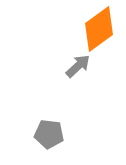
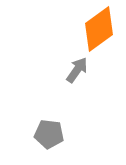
gray arrow: moved 1 px left, 4 px down; rotated 12 degrees counterclockwise
